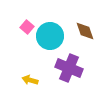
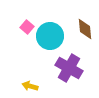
brown diamond: moved 2 px up; rotated 15 degrees clockwise
purple cross: rotated 8 degrees clockwise
yellow arrow: moved 6 px down
